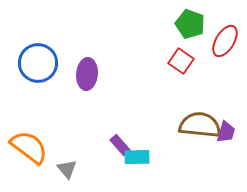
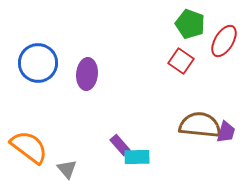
red ellipse: moved 1 px left
